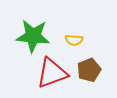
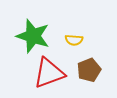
green star: rotated 12 degrees clockwise
red triangle: moved 3 px left
